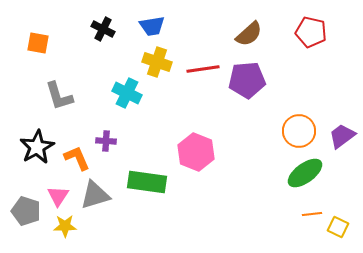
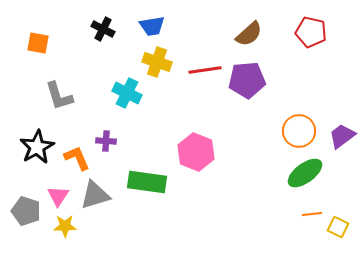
red line: moved 2 px right, 1 px down
